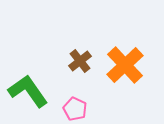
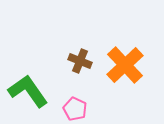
brown cross: rotated 30 degrees counterclockwise
